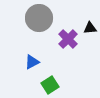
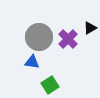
gray circle: moved 19 px down
black triangle: rotated 24 degrees counterclockwise
blue triangle: rotated 35 degrees clockwise
